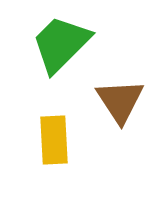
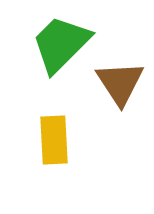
brown triangle: moved 18 px up
